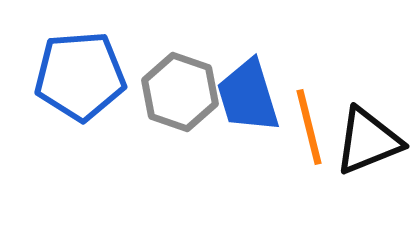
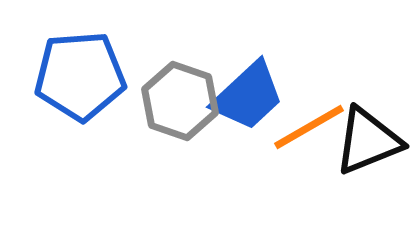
gray hexagon: moved 9 px down
blue trapezoid: rotated 116 degrees counterclockwise
orange line: rotated 74 degrees clockwise
